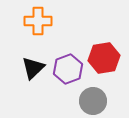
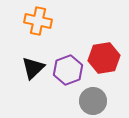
orange cross: rotated 12 degrees clockwise
purple hexagon: moved 1 px down
